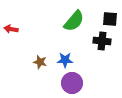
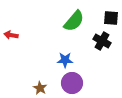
black square: moved 1 px right, 1 px up
red arrow: moved 6 px down
black cross: rotated 24 degrees clockwise
brown star: moved 26 px down; rotated 16 degrees clockwise
